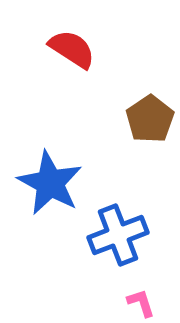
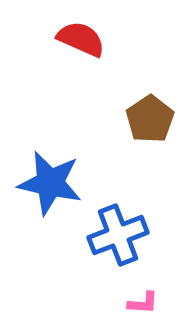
red semicircle: moved 9 px right, 10 px up; rotated 9 degrees counterclockwise
blue star: rotated 16 degrees counterclockwise
pink L-shape: moved 2 px right; rotated 112 degrees clockwise
